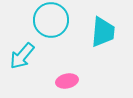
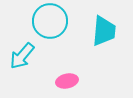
cyan circle: moved 1 px left, 1 px down
cyan trapezoid: moved 1 px right, 1 px up
